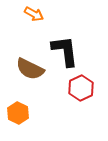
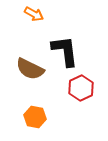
orange hexagon: moved 17 px right, 4 px down; rotated 15 degrees counterclockwise
